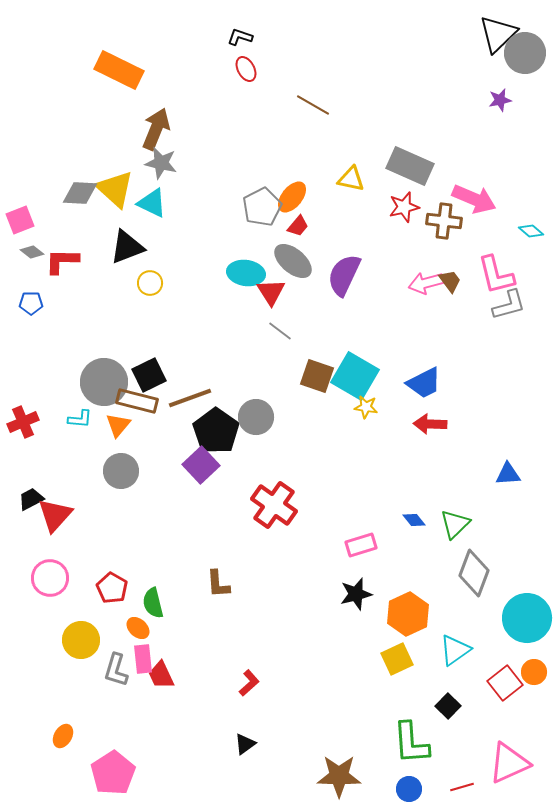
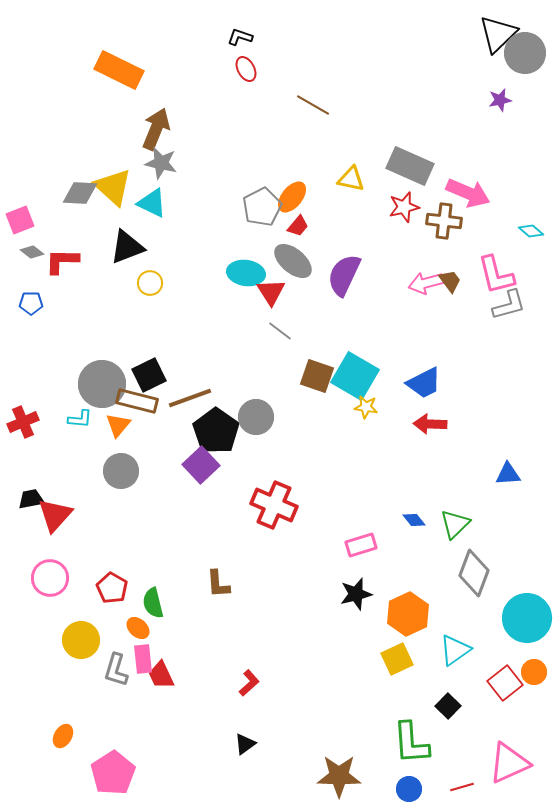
yellow triangle at (115, 189): moved 2 px left, 2 px up
pink arrow at (474, 199): moved 6 px left, 6 px up
gray circle at (104, 382): moved 2 px left, 2 px down
black trapezoid at (31, 499): rotated 16 degrees clockwise
red cross at (274, 505): rotated 12 degrees counterclockwise
